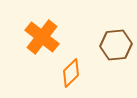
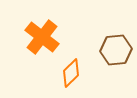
brown hexagon: moved 5 px down
